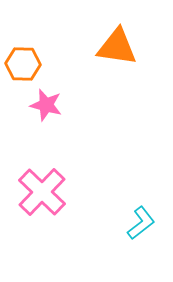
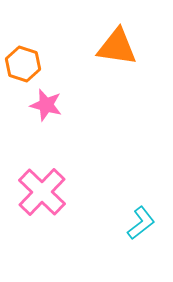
orange hexagon: rotated 16 degrees clockwise
